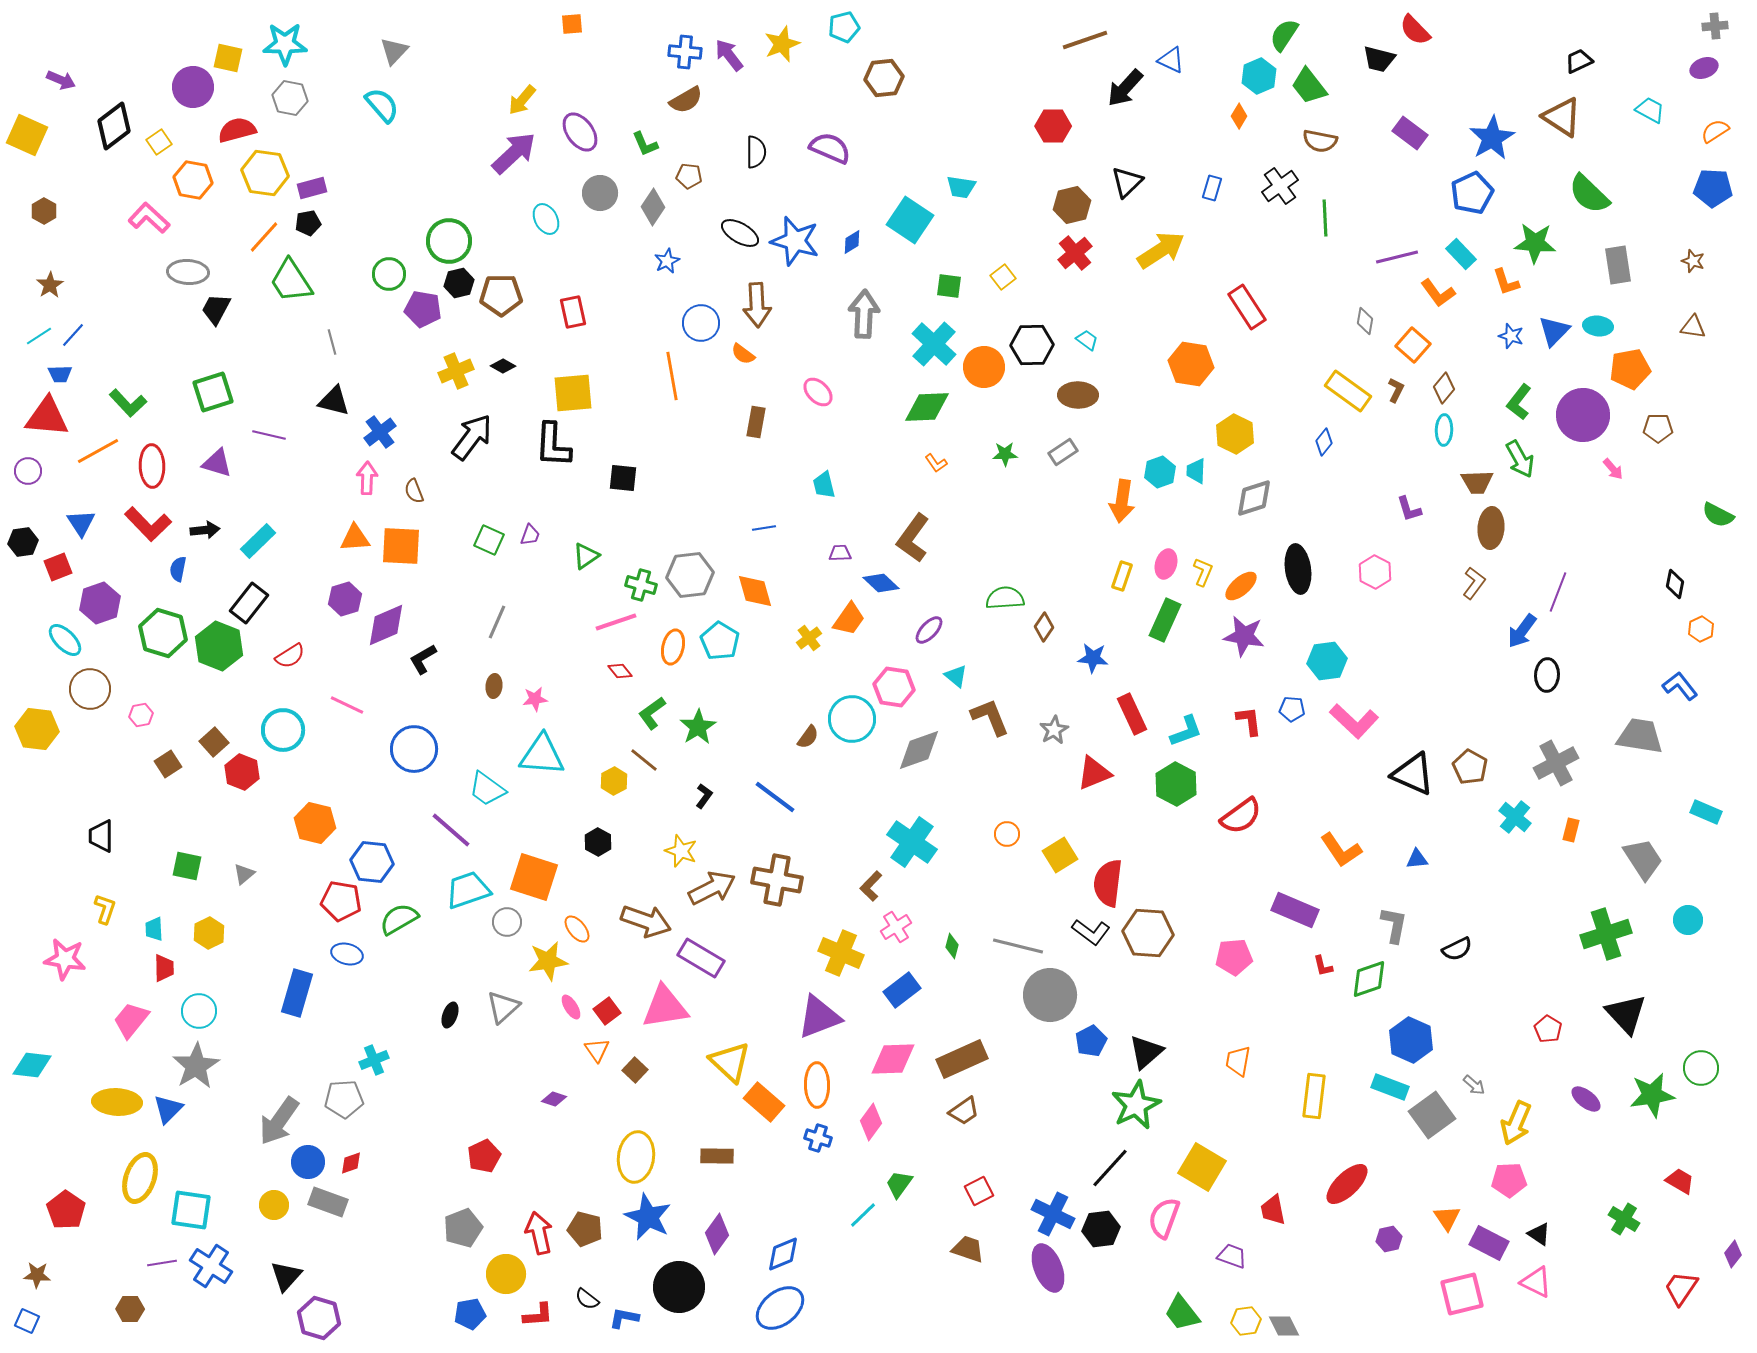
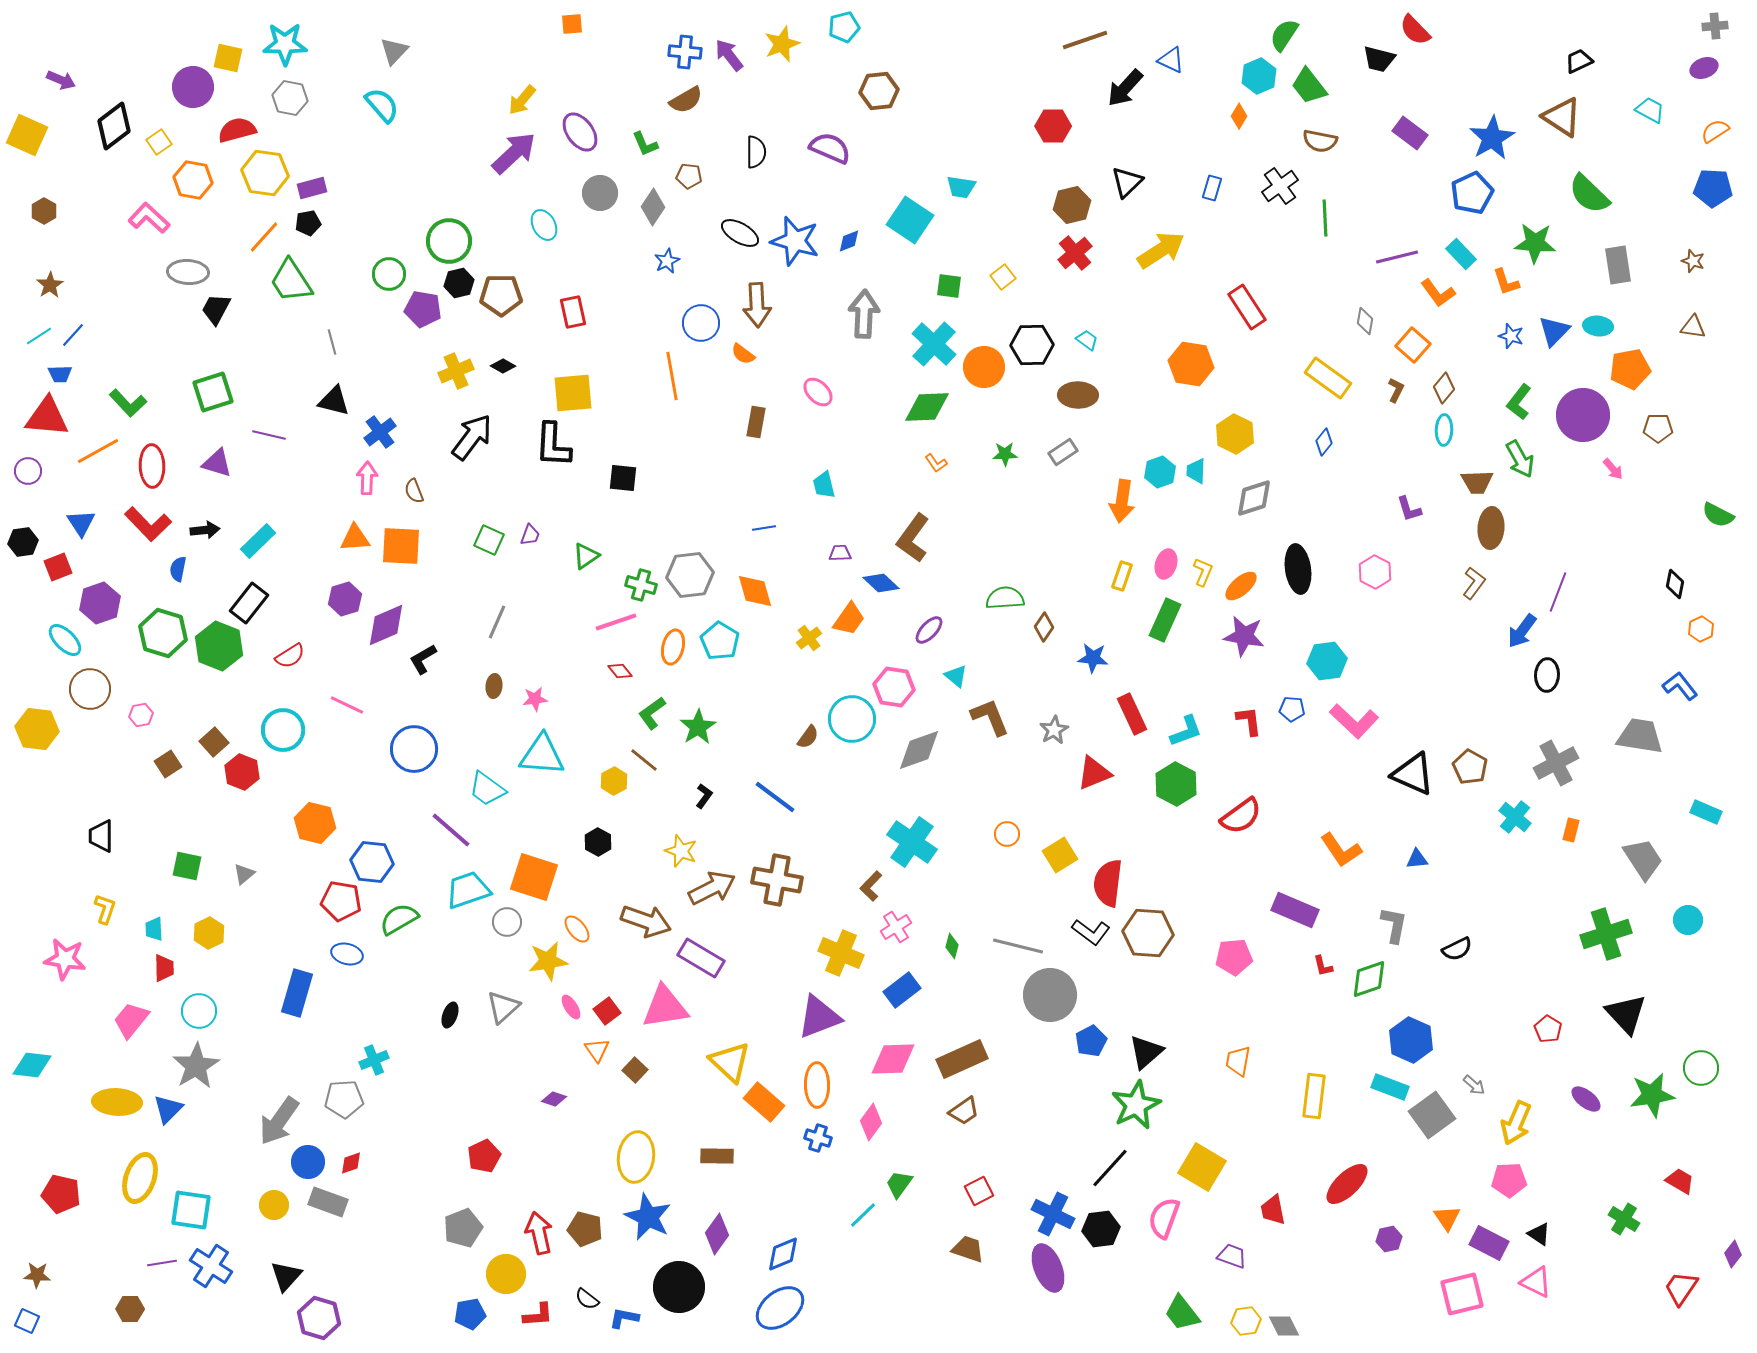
brown hexagon at (884, 78): moved 5 px left, 13 px down
cyan ellipse at (546, 219): moved 2 px left, 6 px down
blue diamond at (852, 242): moved 3 px left, 1 px up; rotated 10 degrees clockwise
yellow rectangle at (1348, 391): moved 20 px left, 13 px up
red pentagon at (66, 1210): moved 5 px left, 16 px up; rotated 21 degrees counterclockwise
